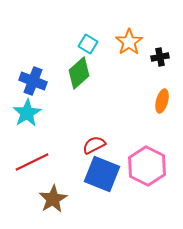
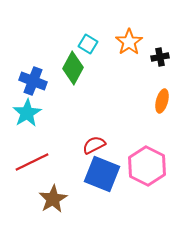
green diamond: moved 6 px left, 5 px up; rotated 20 degrees counterclockwise
